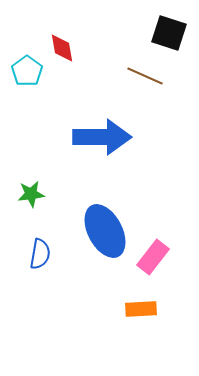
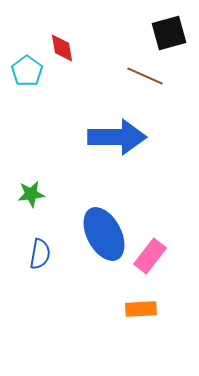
black square: rotated 33 degrees counterclockwise
blue arrow: moved 15 px right
blue ellipse: moved 1 px left, 3 px down
pink rectangle: moved 3 px left, 1 px up
